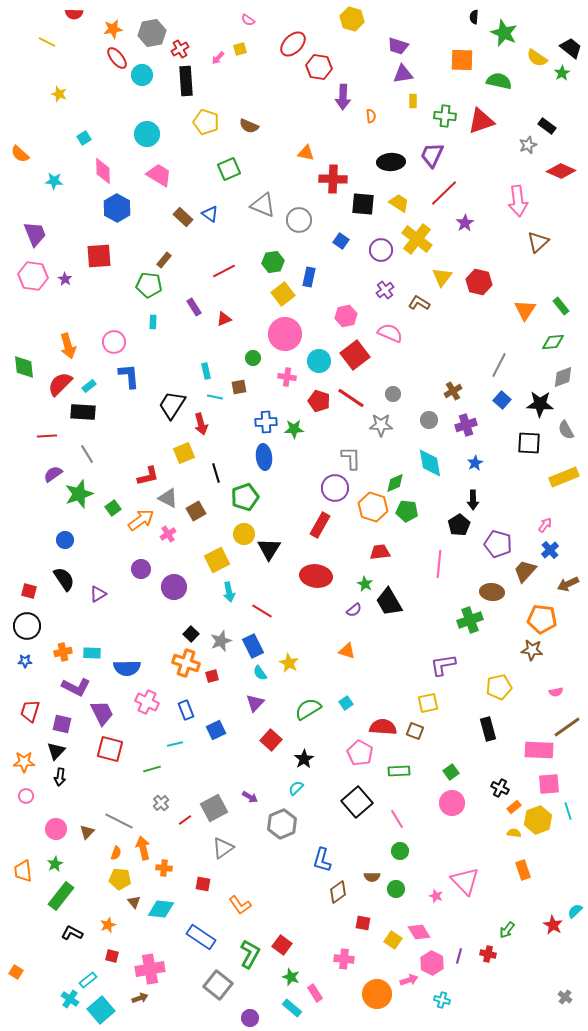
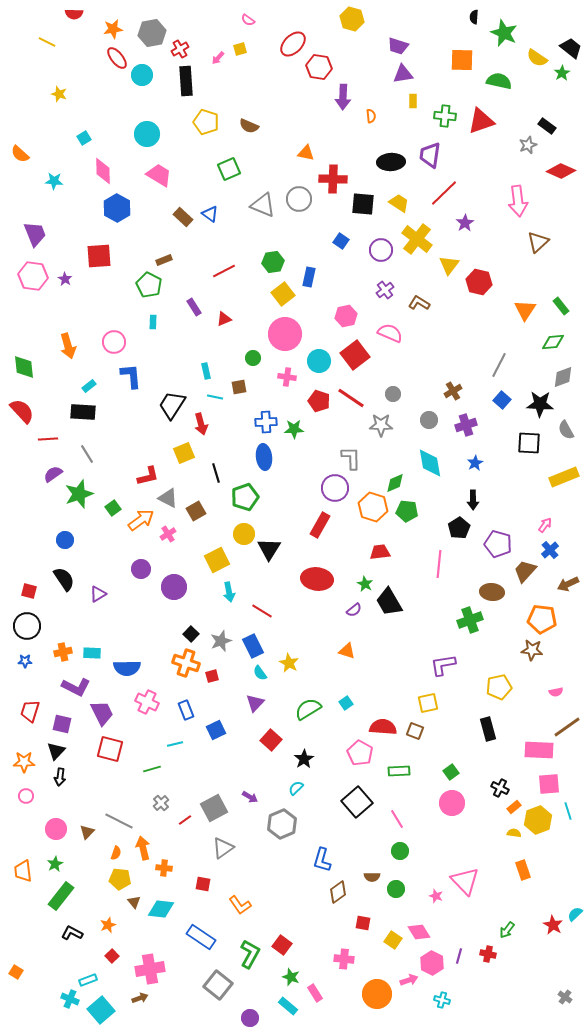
purple trapezoid at (432, 155): moved 2 px left; rotated 16 degrees counterclockwise
gray circle at (299, 220): moved 21 px up
brown rectangle at (164, 260): rotated 28 degrees clockwise
yellow triangle at (442, 277): moved 7 px right, 12 px up
green pentagon at (149, 285): rotated 20 degrees clockwise
blue L-shape at (129, 376): moved 2 px right
red semicircle at (60, 384): moved 38 px left, 27 px down; rotated 92 degrees clockwise
red line at (47, 436): moved 1 px right, 3 px down
black pentagon at (459, 525): moved 3 px down
red ellipse at (316, 576): moved 1 px right, 3 px down
cyan semicircle at (575, 911): moved 3 px down
red square at (112, 956): rotated 32 degrees clockwise
cyan rectangle at (88, 980): rotated 18 degrees clockwise
cyan cross at (70, 999): rotated 12 degrees counterclockwise
cyan rectangle at (292, 1008): moved 4 px left, 2 px up
